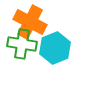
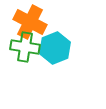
green cross: moved 3 px right, 3 px down
